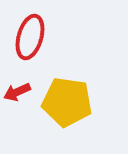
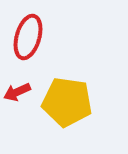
red ellipse: moved 2 px left
